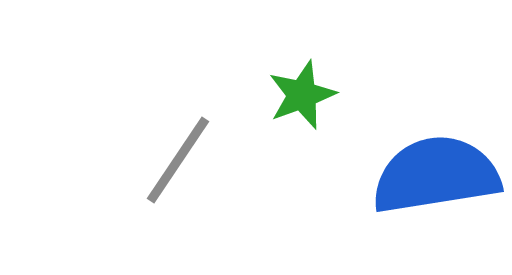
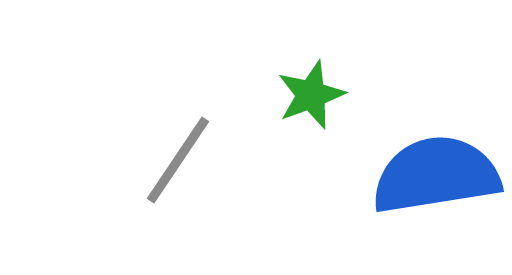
green star: moved 9 px right
